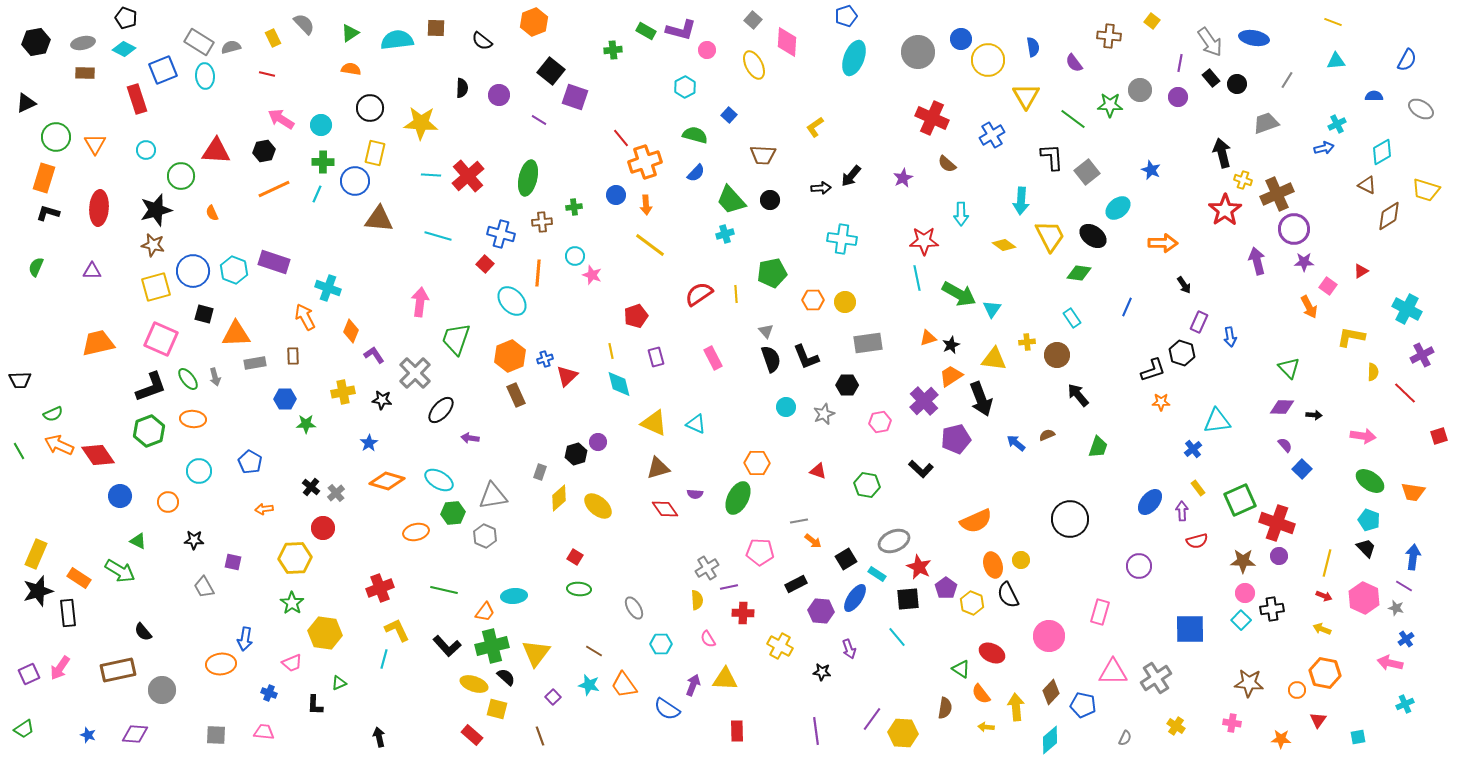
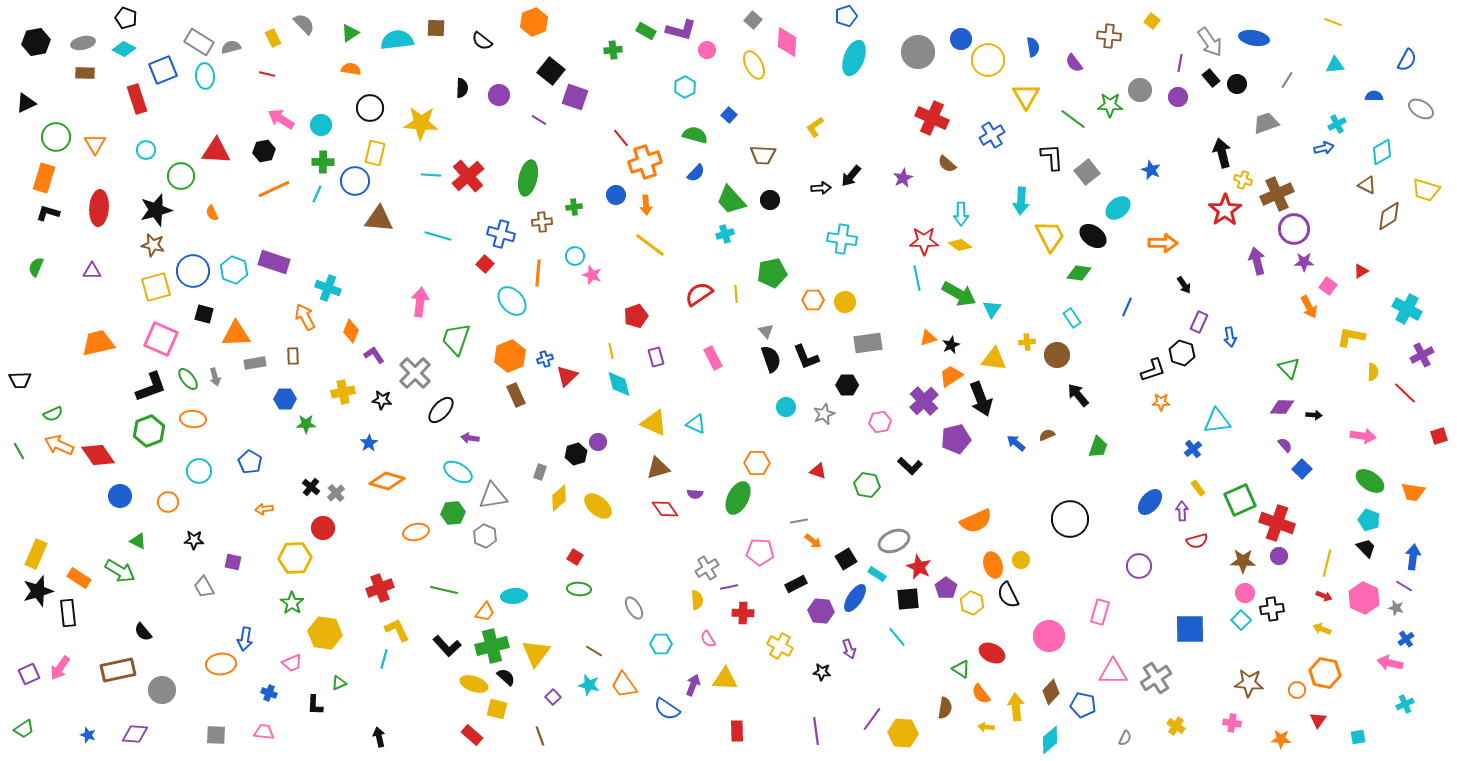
cyan triangle at (1336, 61): moved 1 px left, 4 px down
yellow diamond at (1004, 245): moved 44 px left
black L-shape at (921, 469): moved 11 px left, 3 px up
cyan ellipse at (439, 480): moved 19 px right, 8 px up
